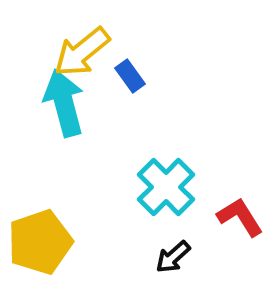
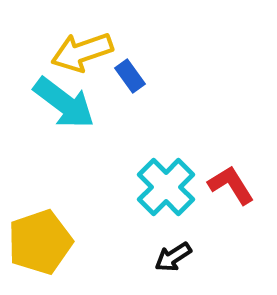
yellow arrow: rotated 20 degrees clockwise
cyan arrow: rotated 142 degrees clockwise
red L-shape: moved 9 px left, 32 px up
black arrow: rotated 9 degrees clockwise
